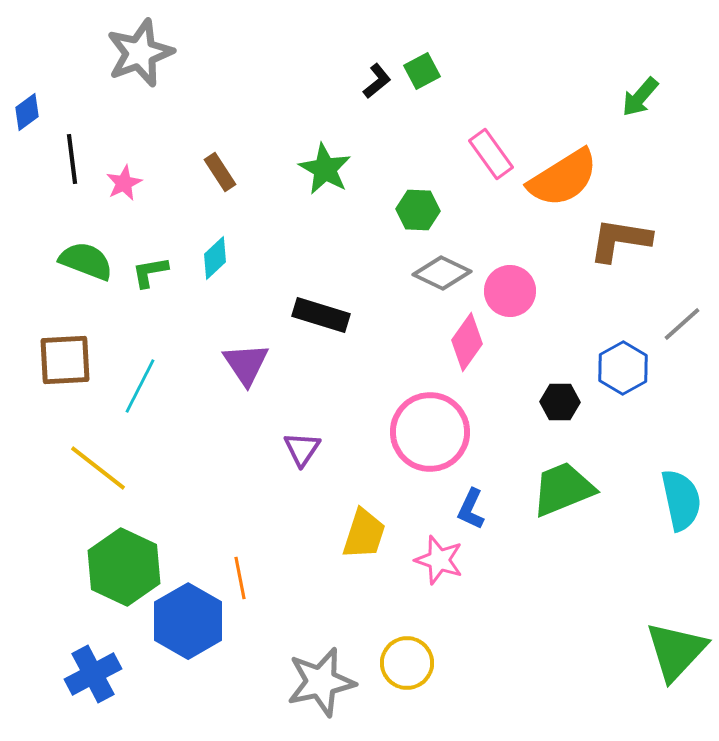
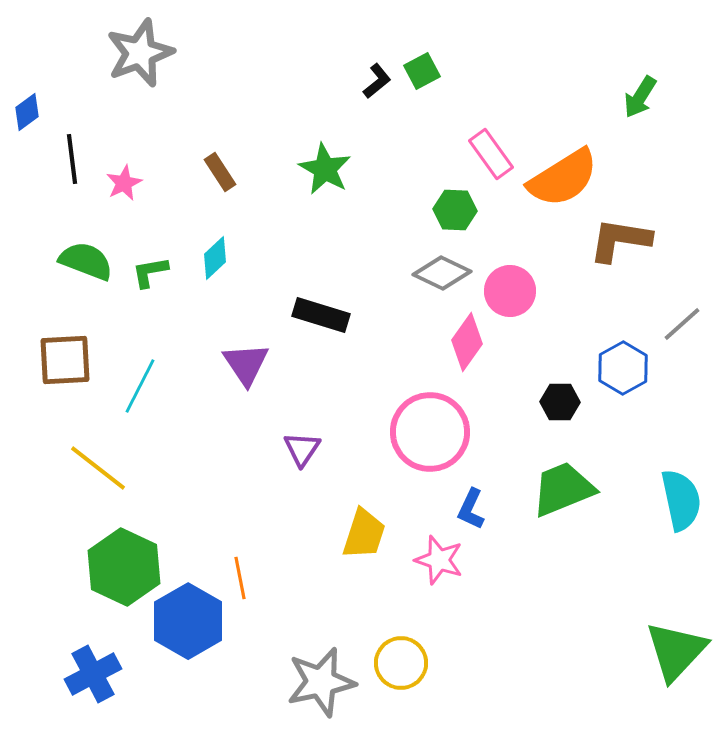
green arrow at (640, 97): rotated 9 degrees counterclockwise
green hexagon at (418, 210): moved 37 px right
yellow circle at (407, 663): moved 6 px left
